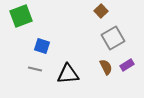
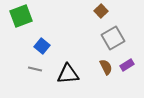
blue square: rotated 21 degrees clockwise
